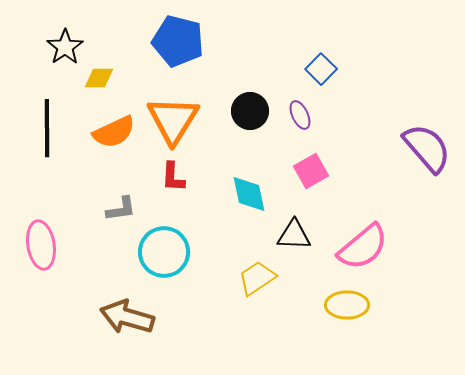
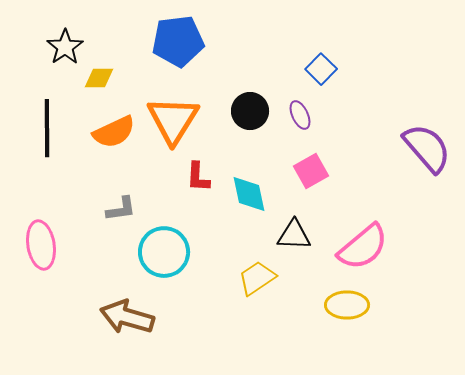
blue pentagon: rotated 21 degrees counterclockwise
red L-shape: moved 25 px right
